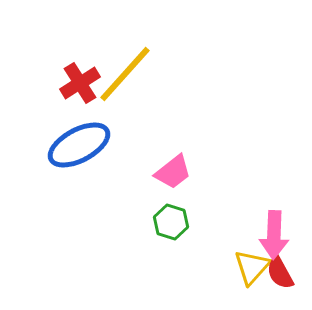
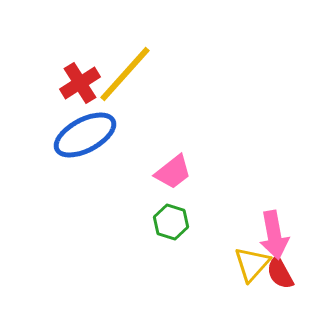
blue ellipse: moved 6 px right, 10 px up
pink arrow: rotated 12 degrees counterclockwise
yellow triangle: moved 3 px up
